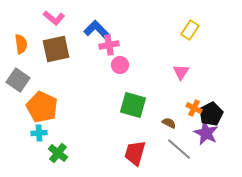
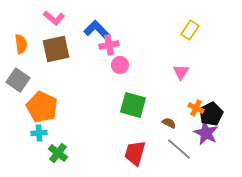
orange cross: moved 2 px right
